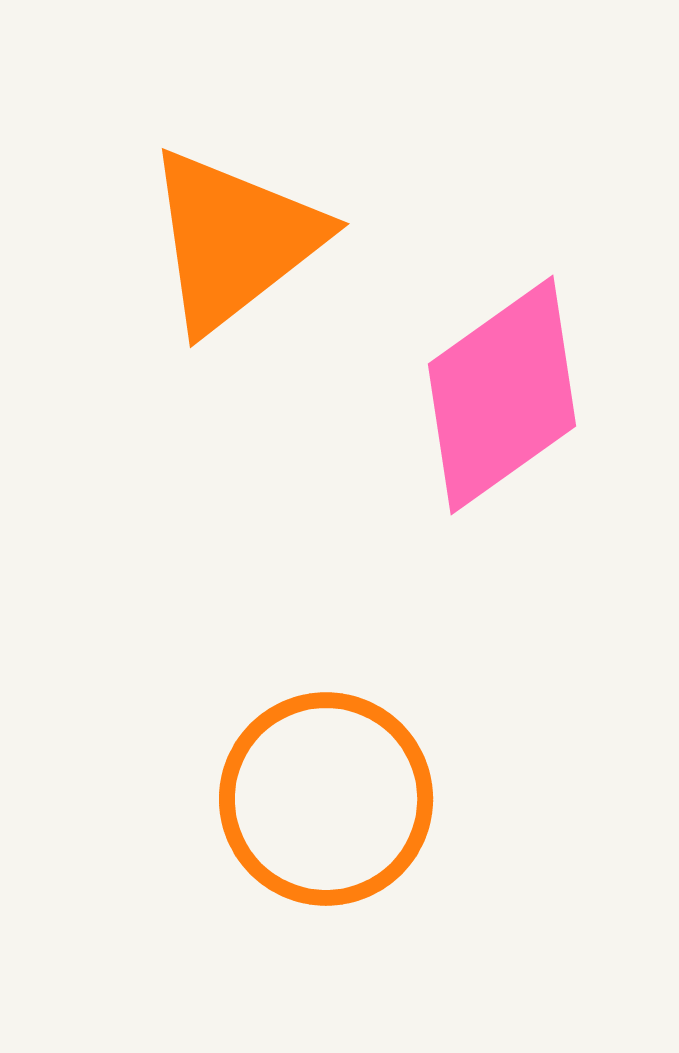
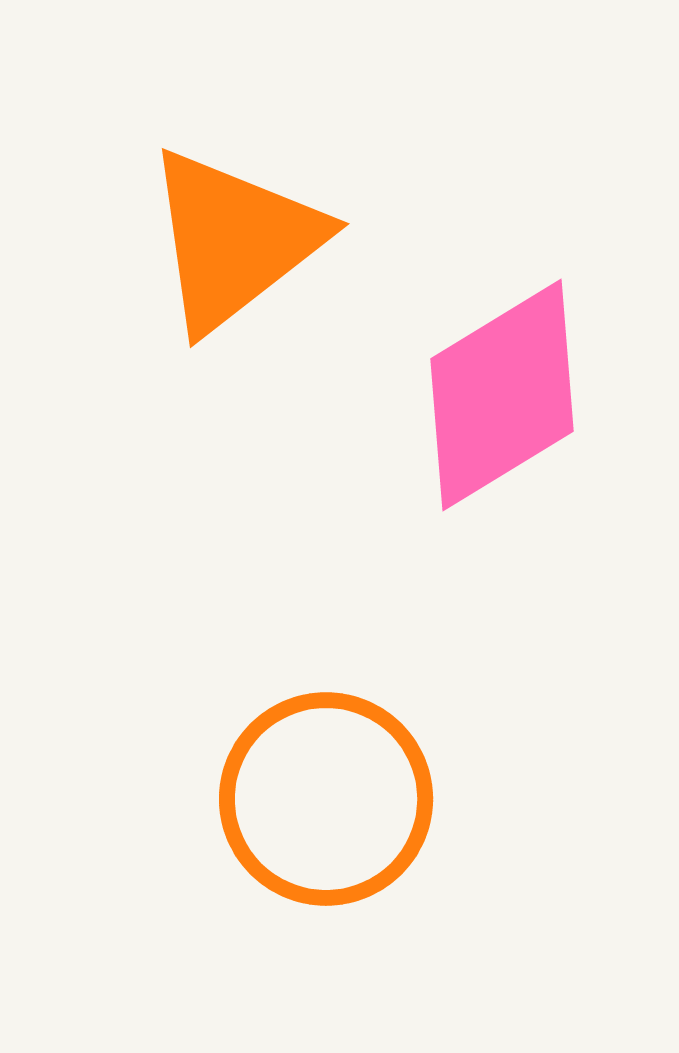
pink diamond: rotated 4 degrees clockwise
